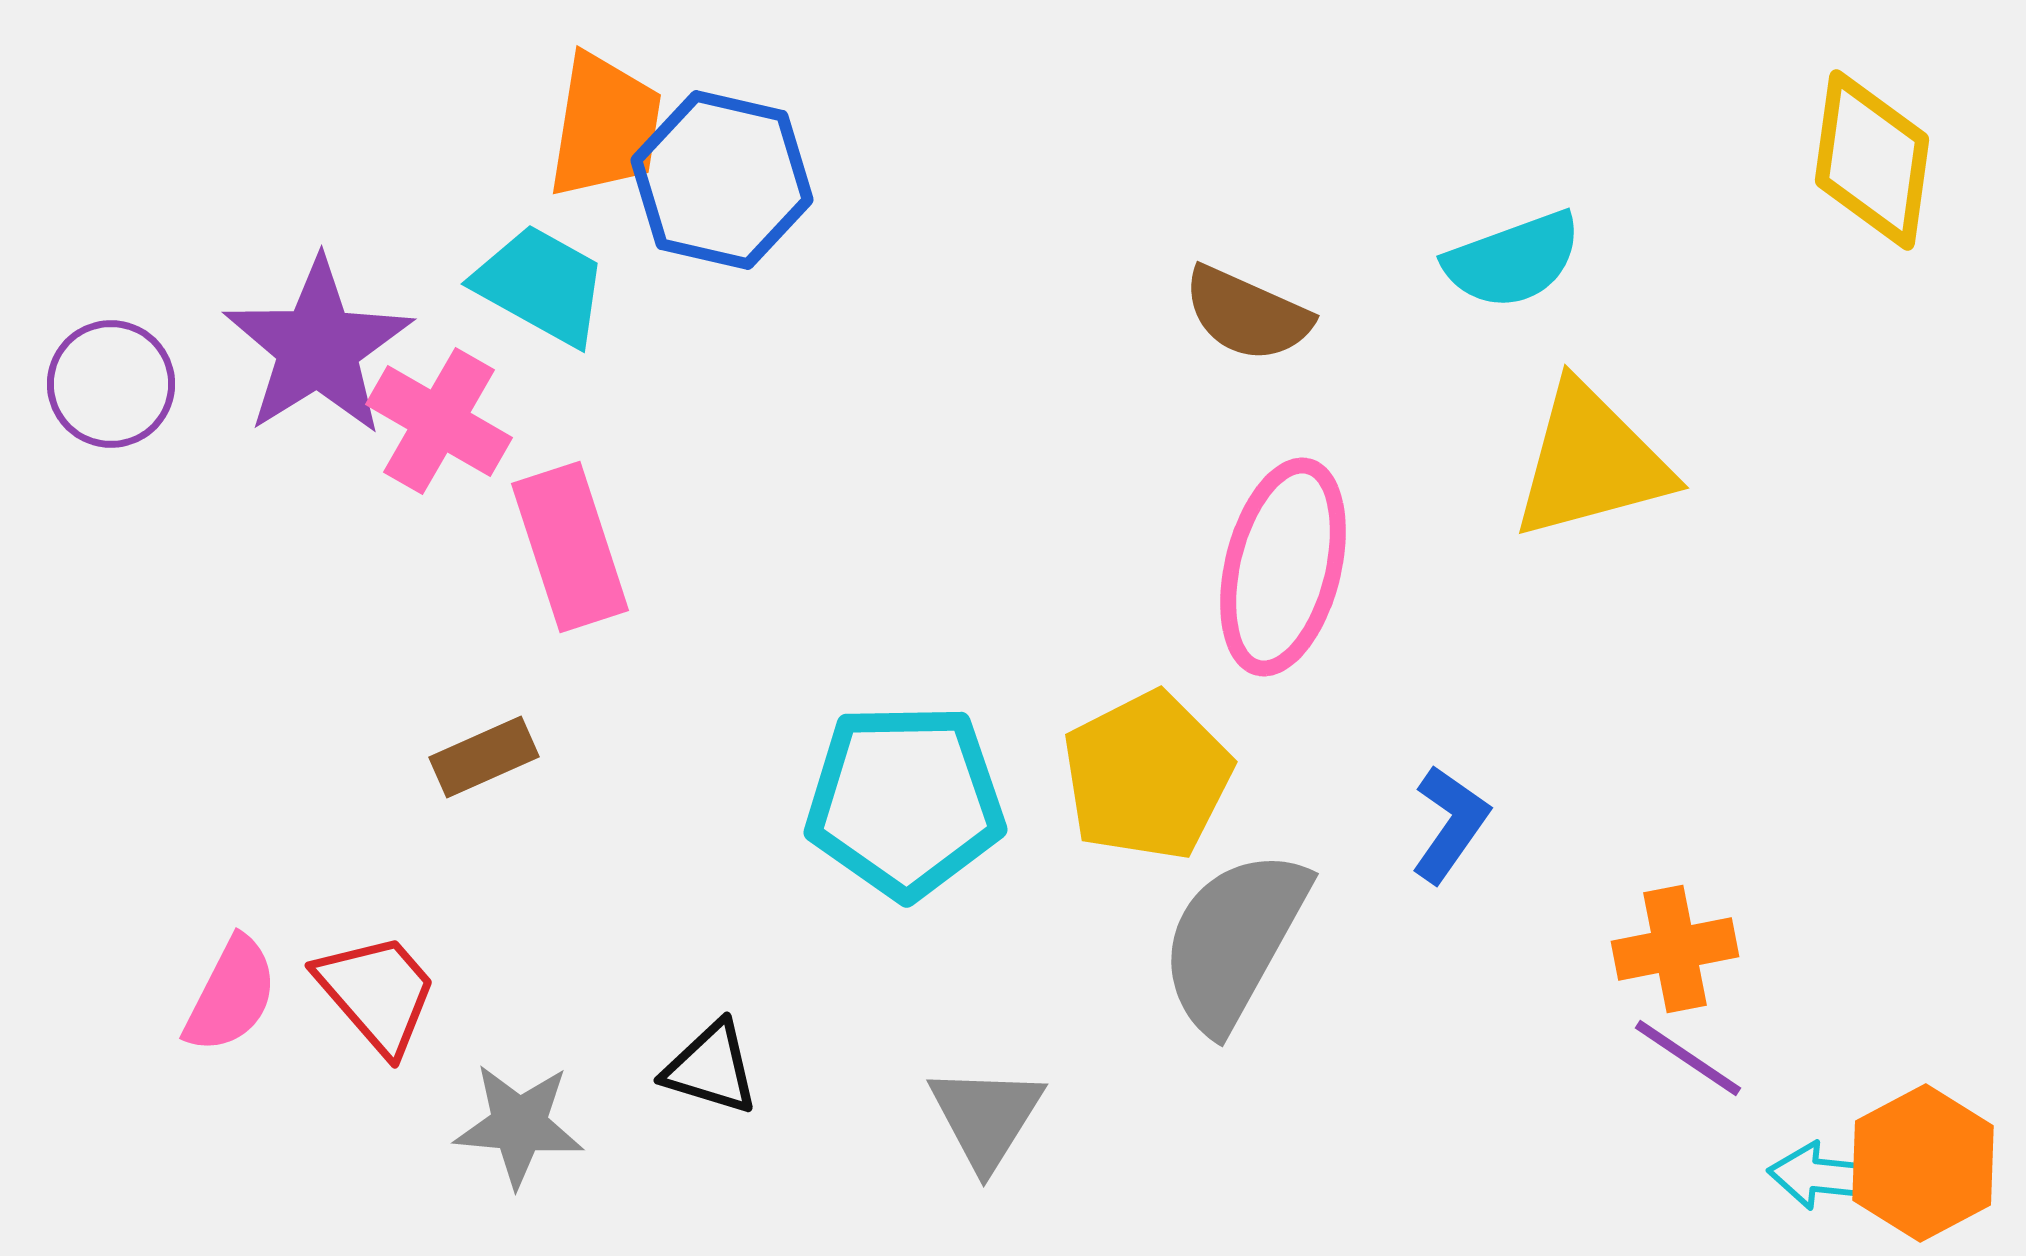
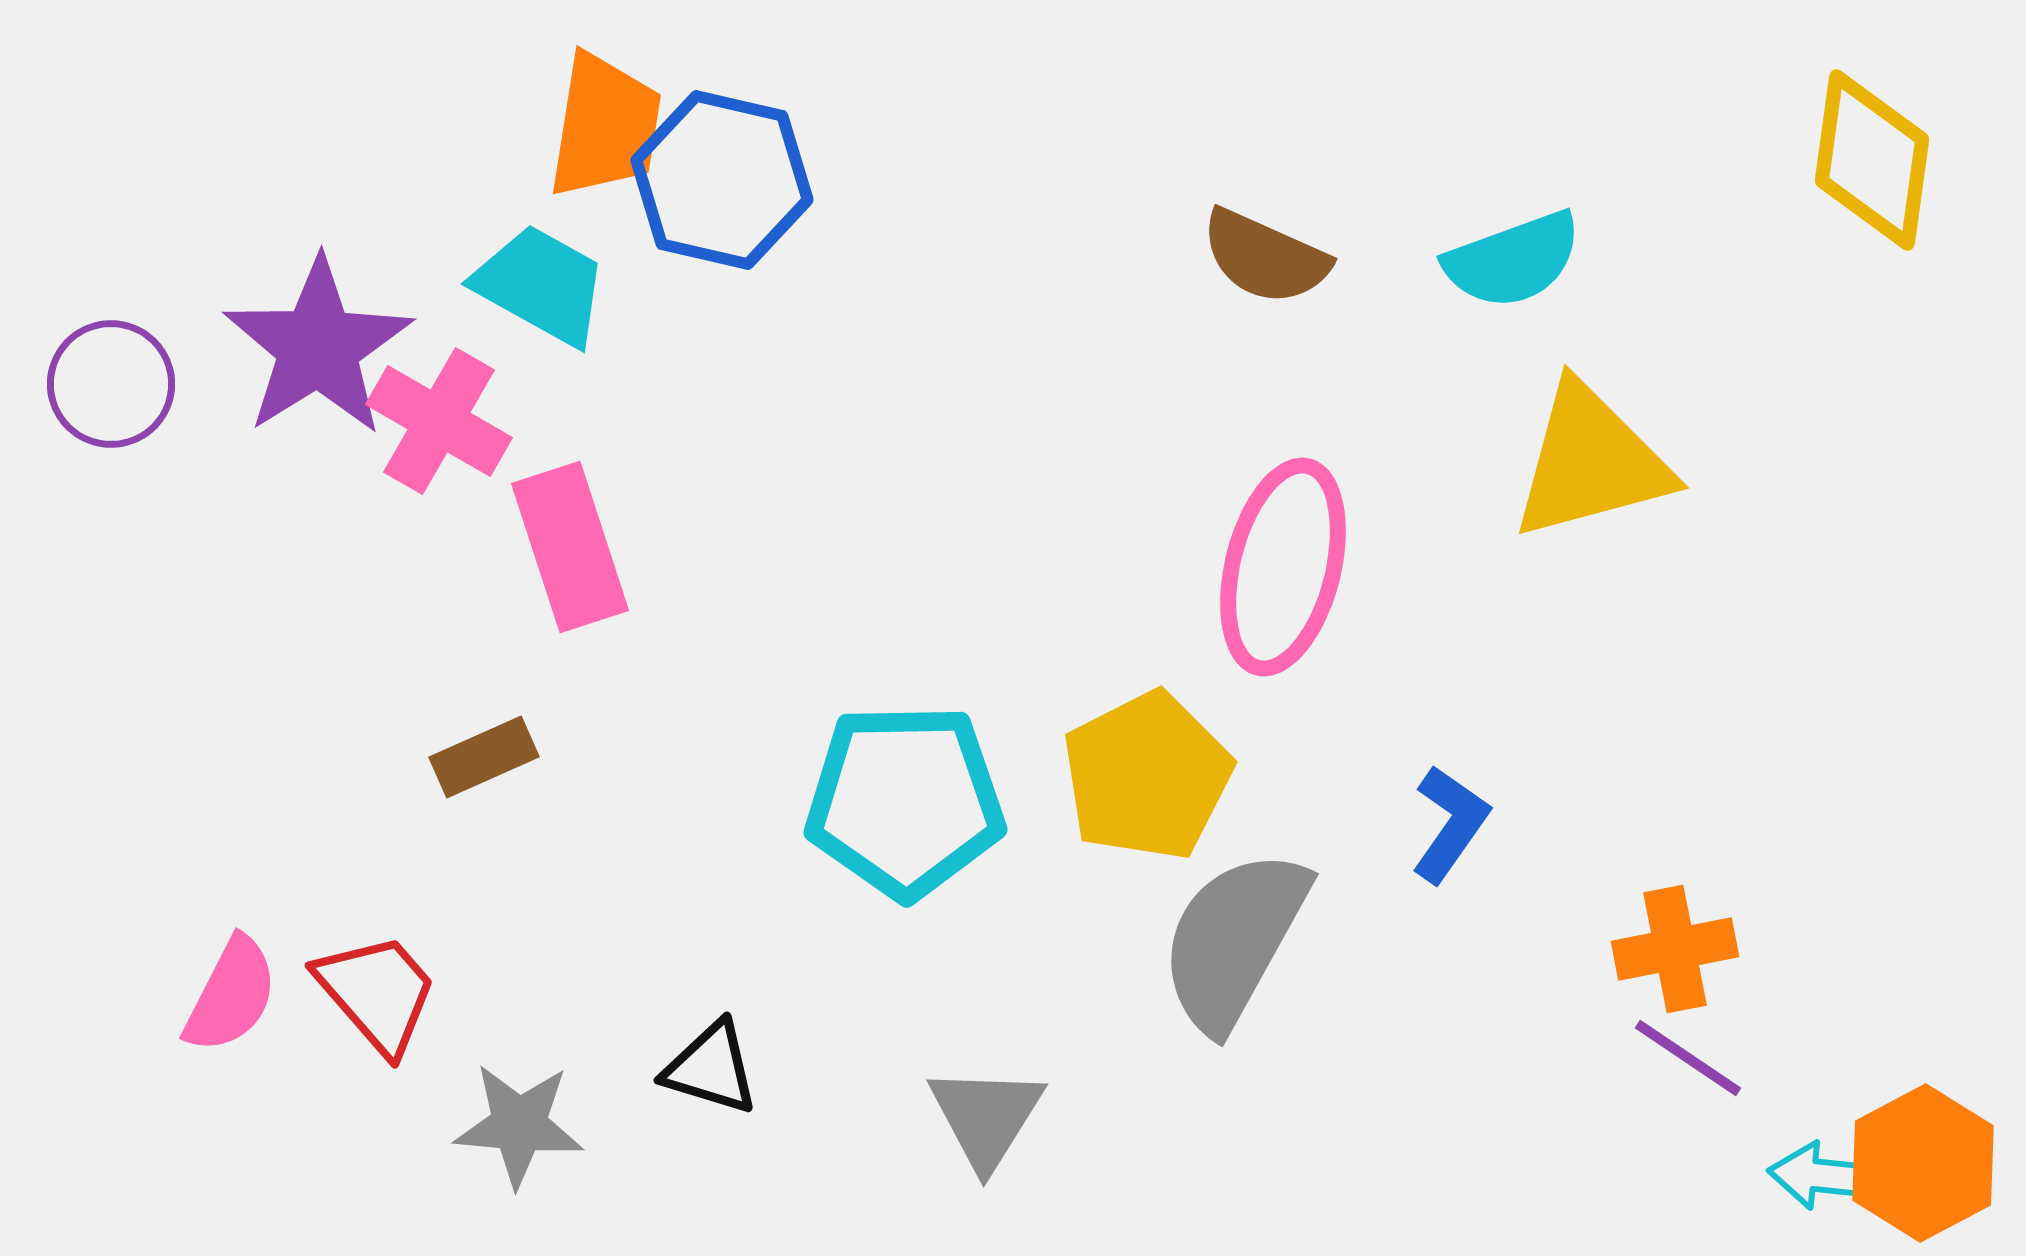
brown semicircle: moved 18 px right, 57 px up
